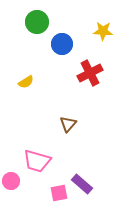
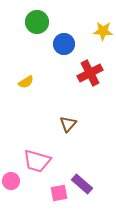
blue circle: moved 2 px right
